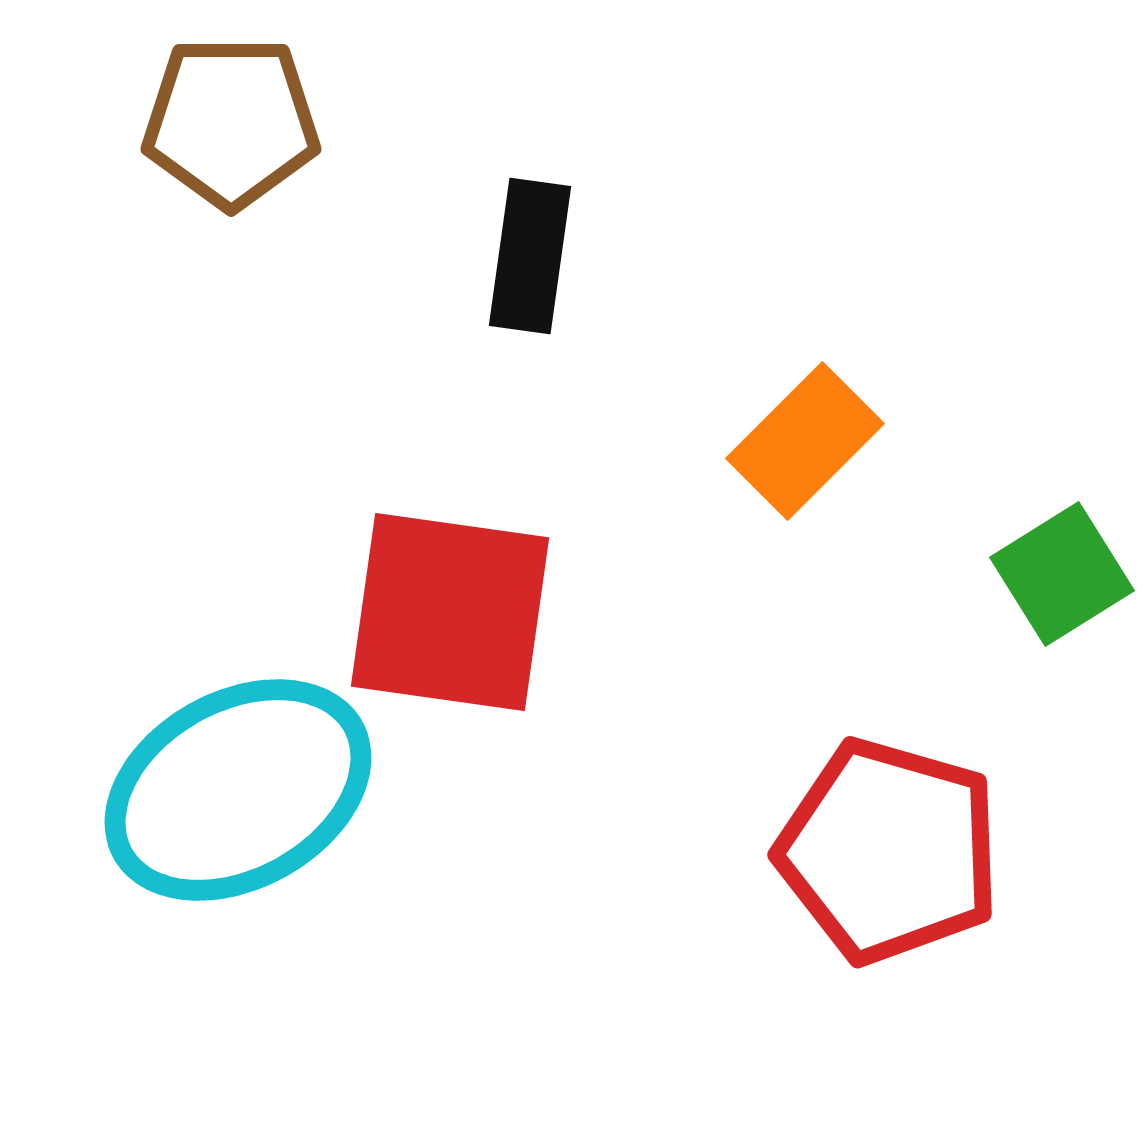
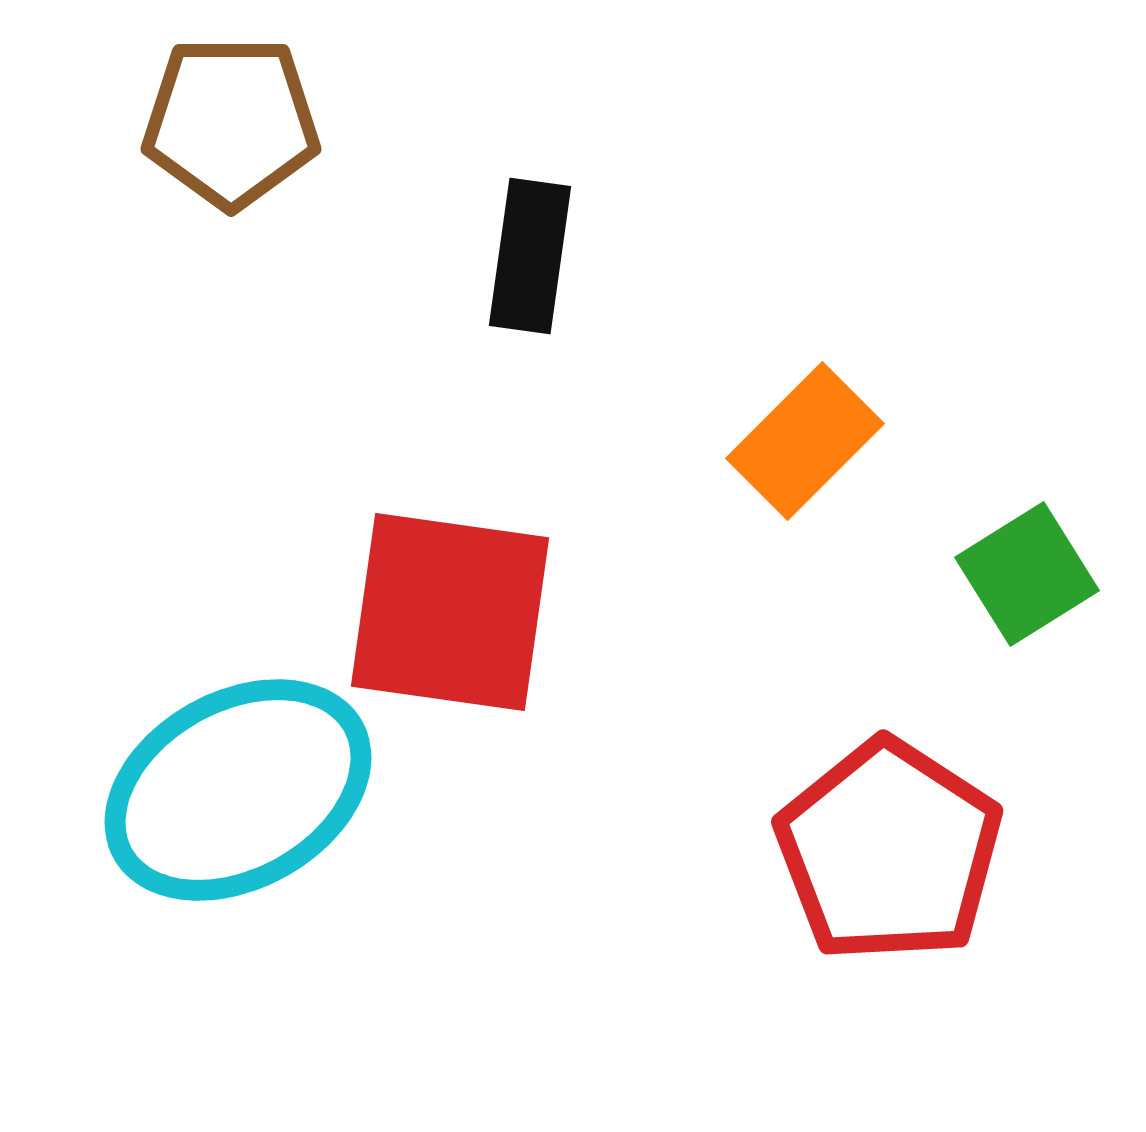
green square: moved 35 px left
red pentagon: rotated 17 degrees clockwise
